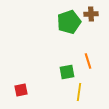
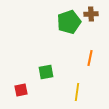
orange line: moved 2 px right, 3 px up; rotated 28 degrees clockwise
green square: moved 21 px left
yellow line: moved 2 px left
